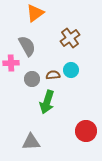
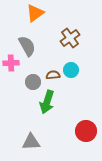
gray circle: moved 1 px right, 3 px down
